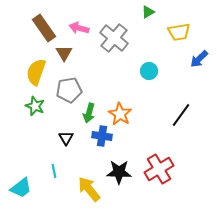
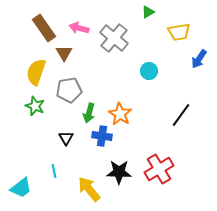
blue arrow: rotated 12 degrees counterclockwise
